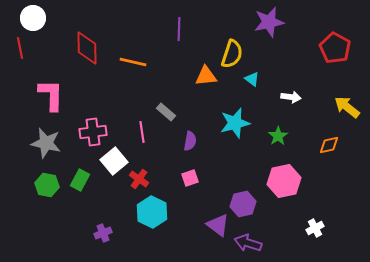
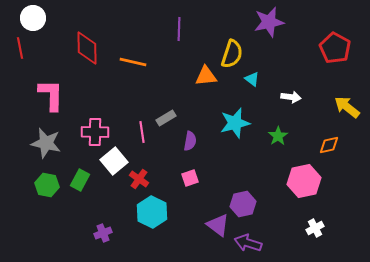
gray rectangle: moved 6 px down; rotated 72 degrees counterclockwise
pink cross: moved 2 px right; rotated 8 degrees clockwise
pink hexagon: moved 20 px right
